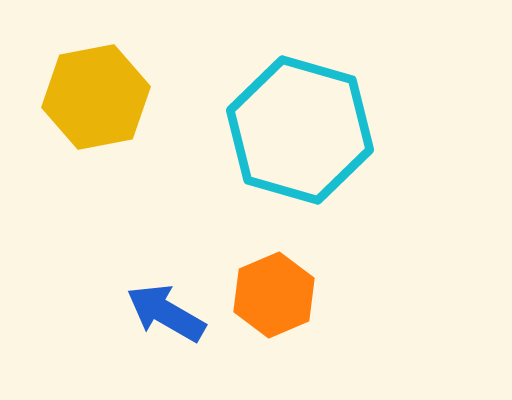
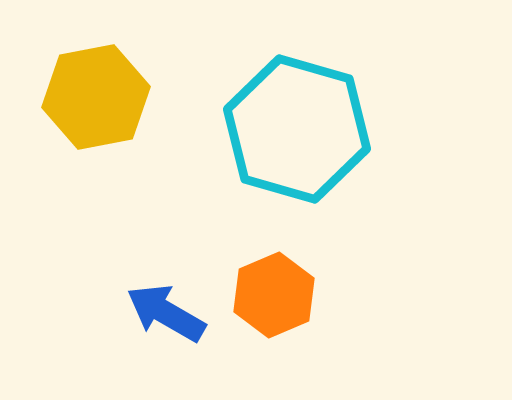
cyan hexagon: moved 3 px left, 1 px up
